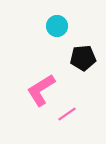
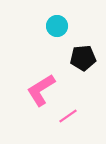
pink line: moved 1 px right, 2 px down
